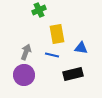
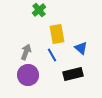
green cross: rotated 16 degrees counterclockwise
blue triangle: rotated 32 degrees clockwise
blue line: rotated 48 degrees clockwise
purple circle: moved 4 px right
